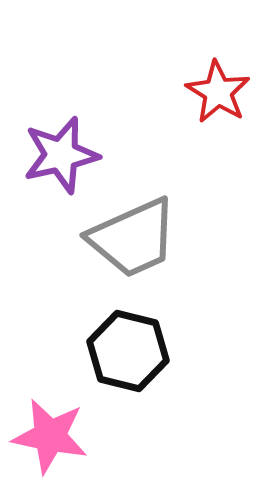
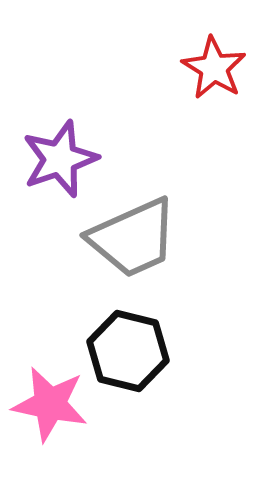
red star: moved 4 px left, 24 px up
purple star: moved 1 px left, 4 px down; rotated 6 degrees counterclockwise
pink star: moved 32 px up
